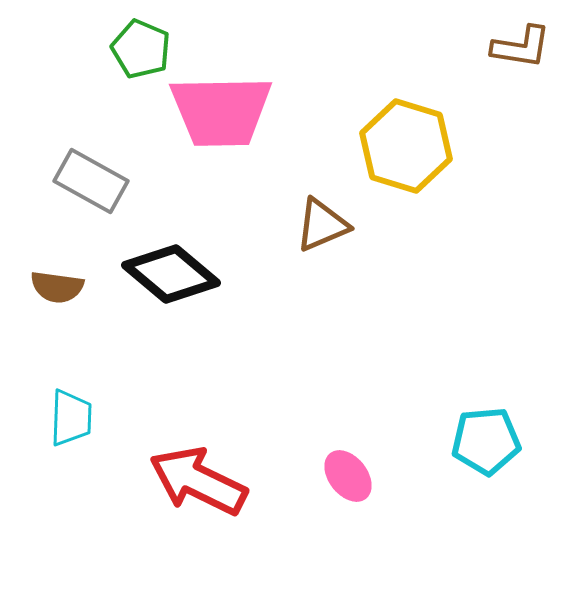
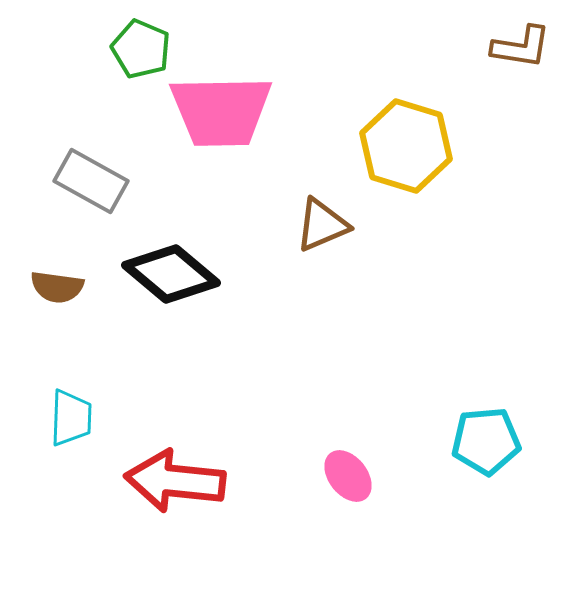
red arrow: moved 23 px left; rotated 20 degrees counterclockwise
